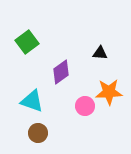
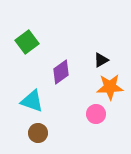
black triangle: moved 1 px right, 7 px down; rotated 35 degrees counterclockwise
orange star: moved 1 px right, 5 px up
pink circle: moved 11 px right, 8 px down
